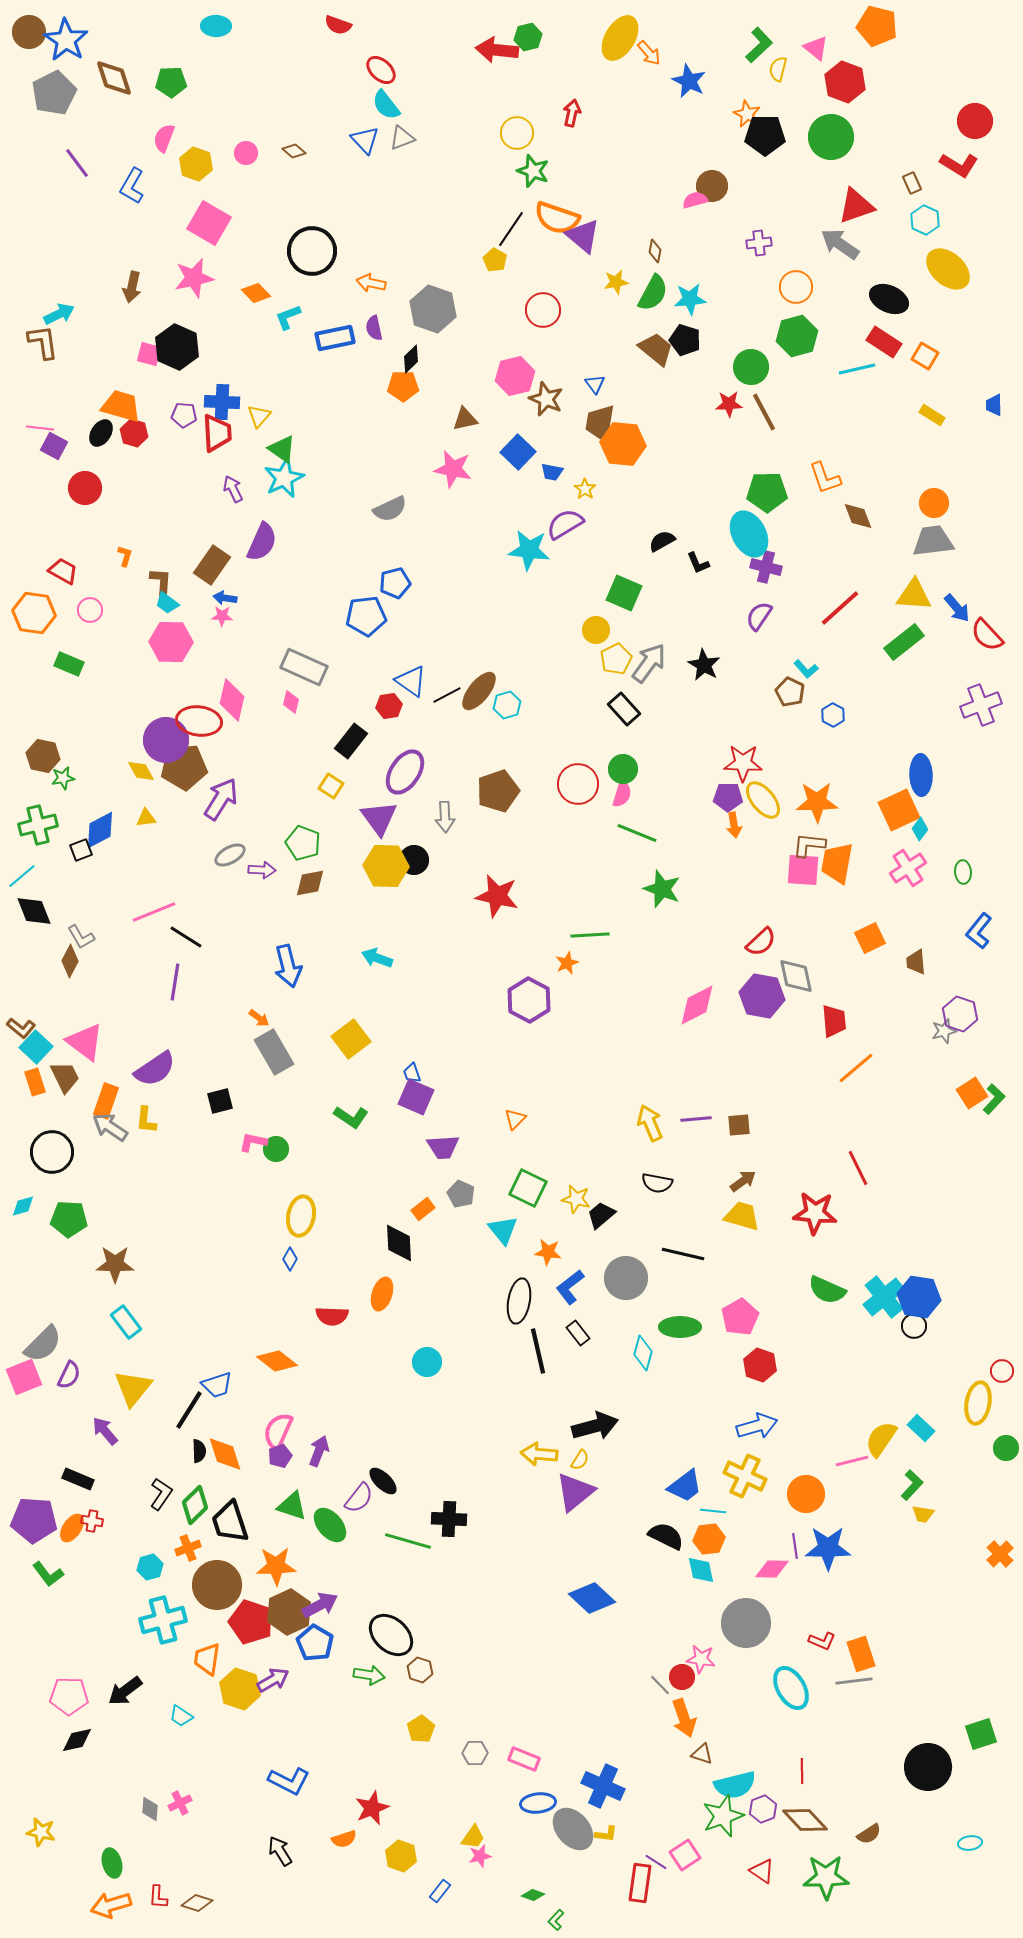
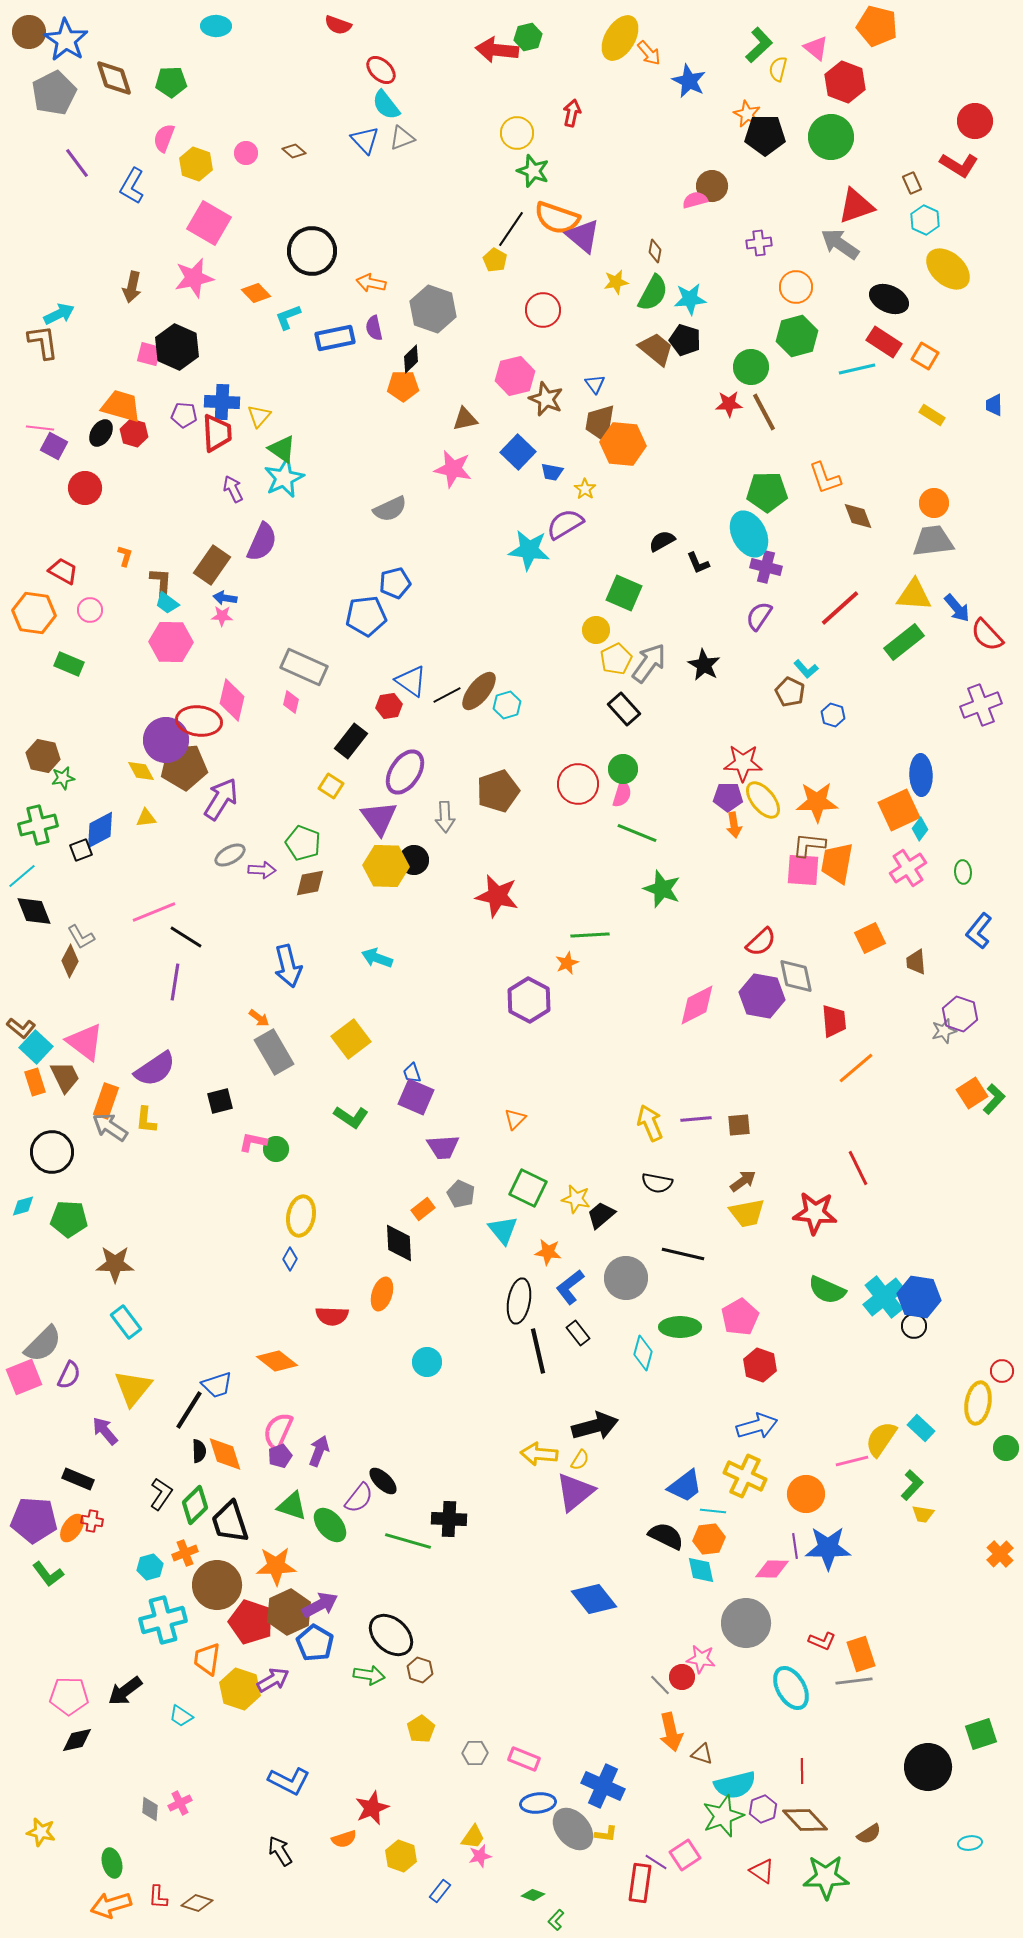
blue hexagon at (833, 715): rotated 10 degrees counterclockwise
yellow trapezoid at (742, 1216): moved 5 px right, 3 px up; rotated 153 degrees clockwise
orange cross at (188, 1548): moved 3 px left, 5 px down
blue diamond at (592, 1598): moved 2 px right, 1 px down; rotated 9 degrees clockwise
orange arrow at (684, 1718): moved 13 px left, 14 px down; rotated 6 degrees clockwise
